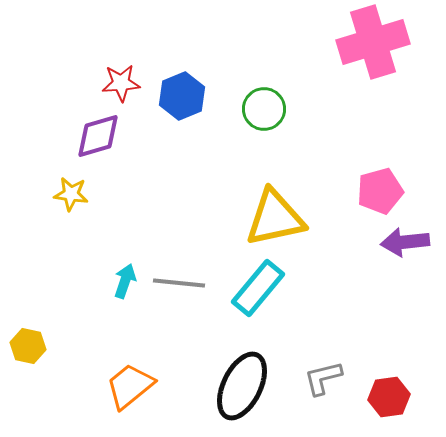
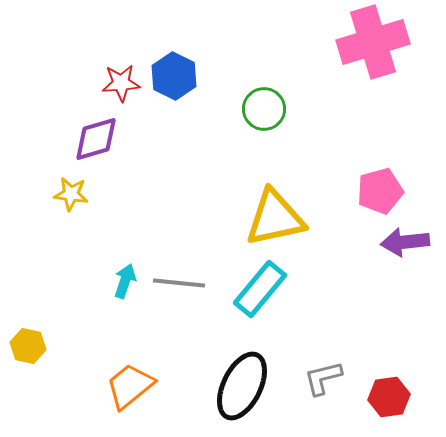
blue hexagon: moved 8 px left, 20 px up; rotated 12 degrees counterclockwise
purple diamond: moved 2 px left, 3 px down
cyan rectangle: moved 2 px right, 1 px down
